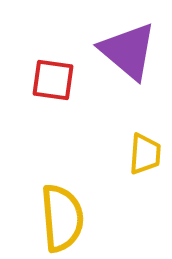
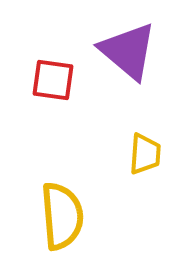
yellow semicircle: moved 2 px up
